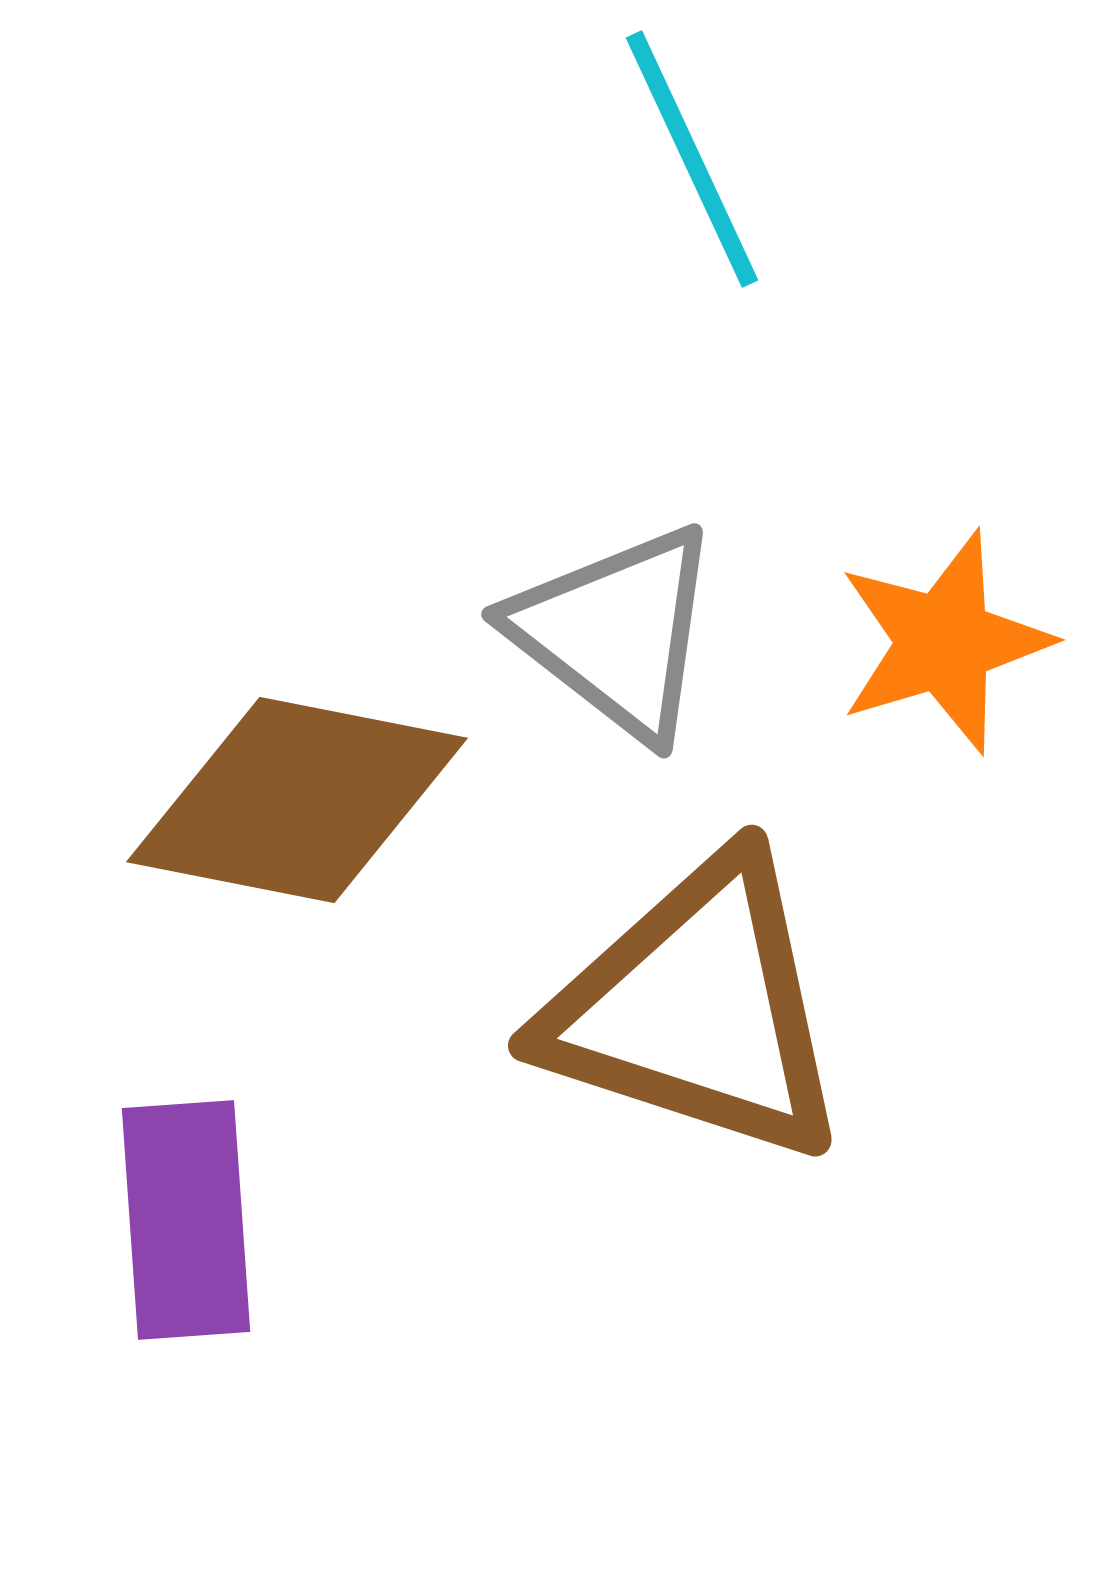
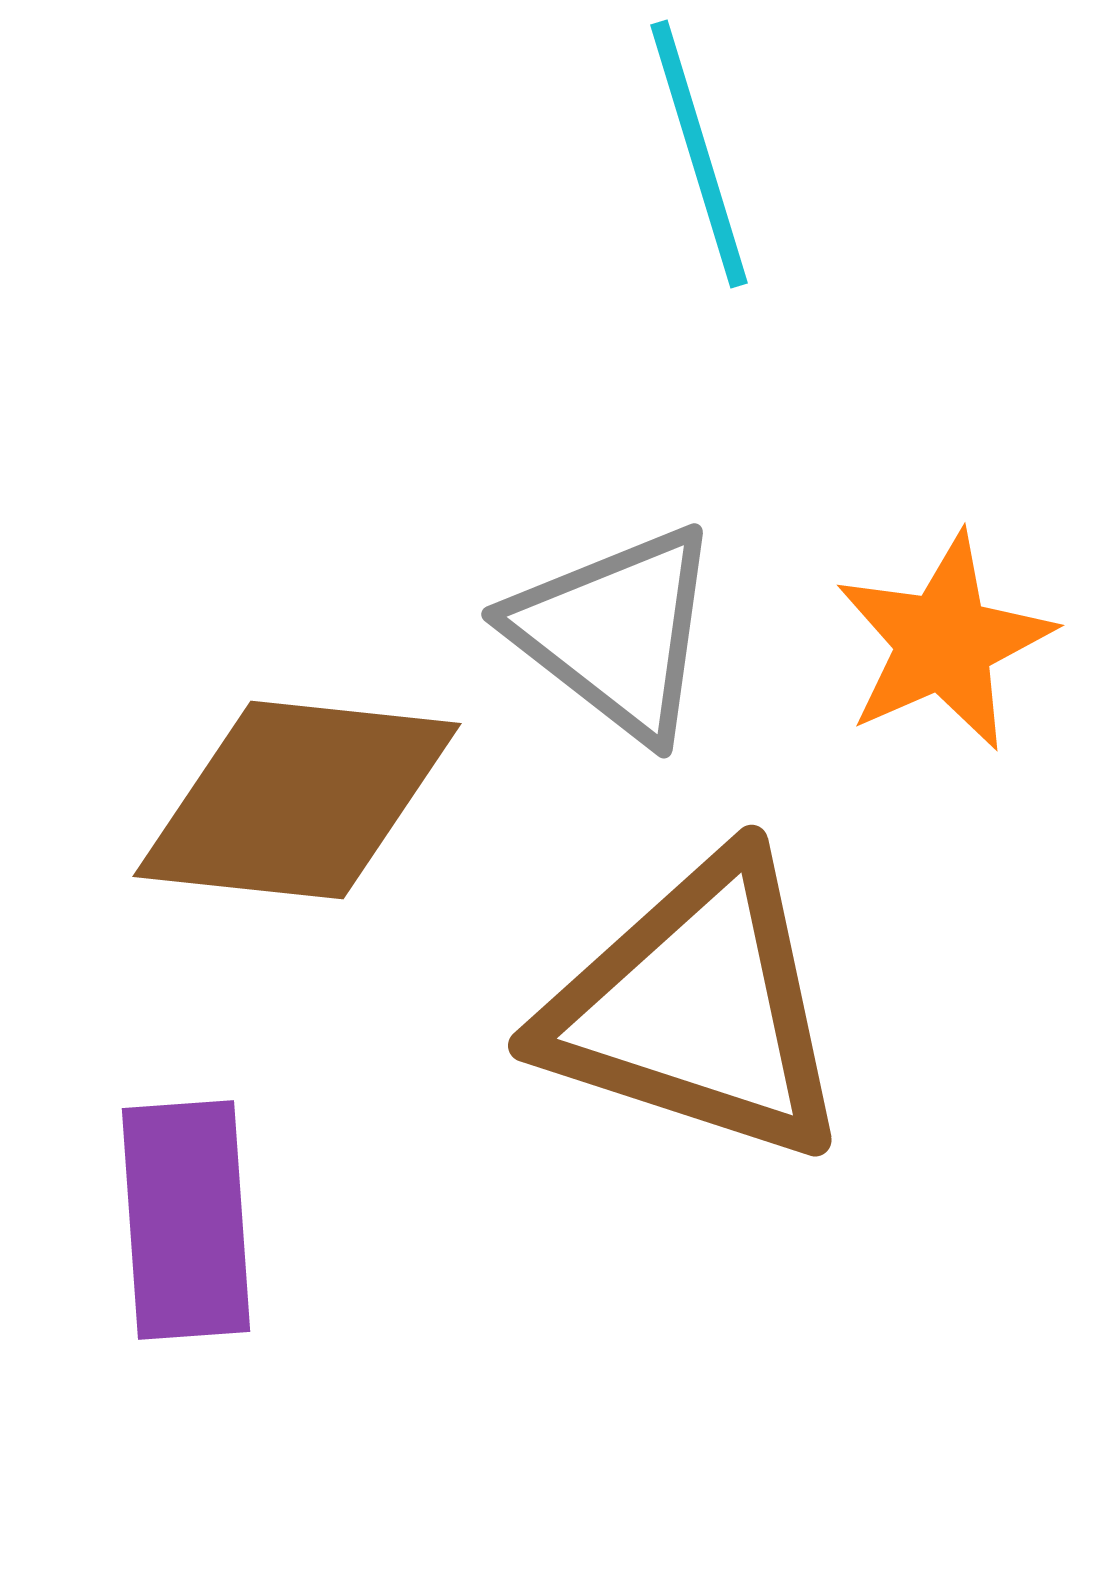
cyan line: moved 7 px right, 5 px up; rotated 8 degrees clockwise
orange star: rotated 7 degrees counterclockwise
brown diamond: rotated 5 degrees counterclockwise
